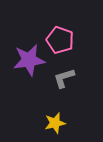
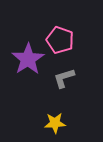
purple star: moved 1 px left, 1 px up; rotated 24 degrees counterclockwise
yellow star: rotated 10 degrees clockwise
